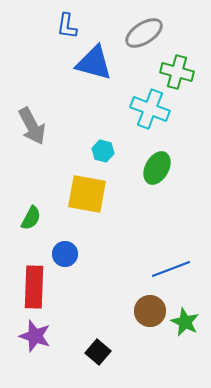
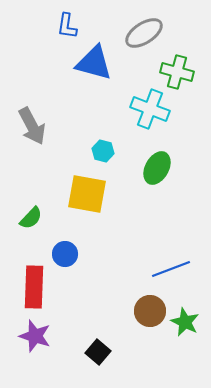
green semicircle: rotated 15 degrees clockwise
